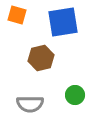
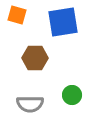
brown hexagon: moved 6 px left; rotated 15 degrees clockwise
green circle: moved 3 px left
